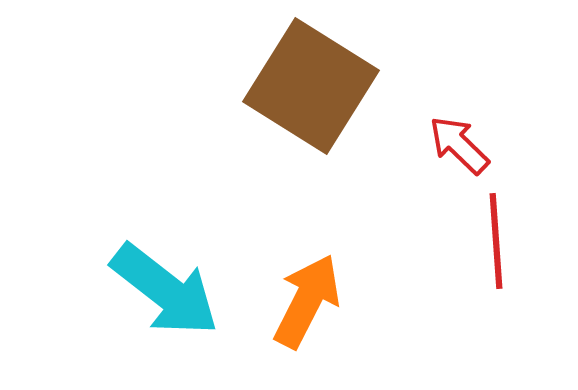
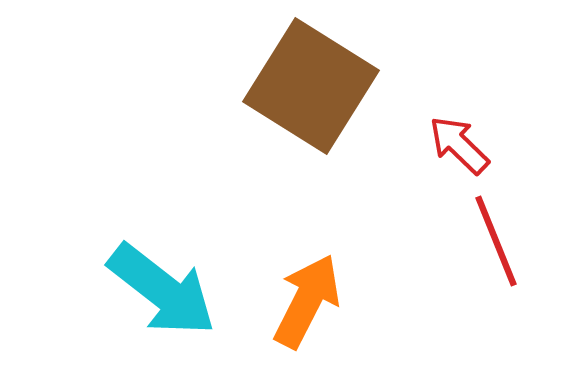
red line: rotated 18 degrees counterclockwise
cyan arrow: moved 3 px left
